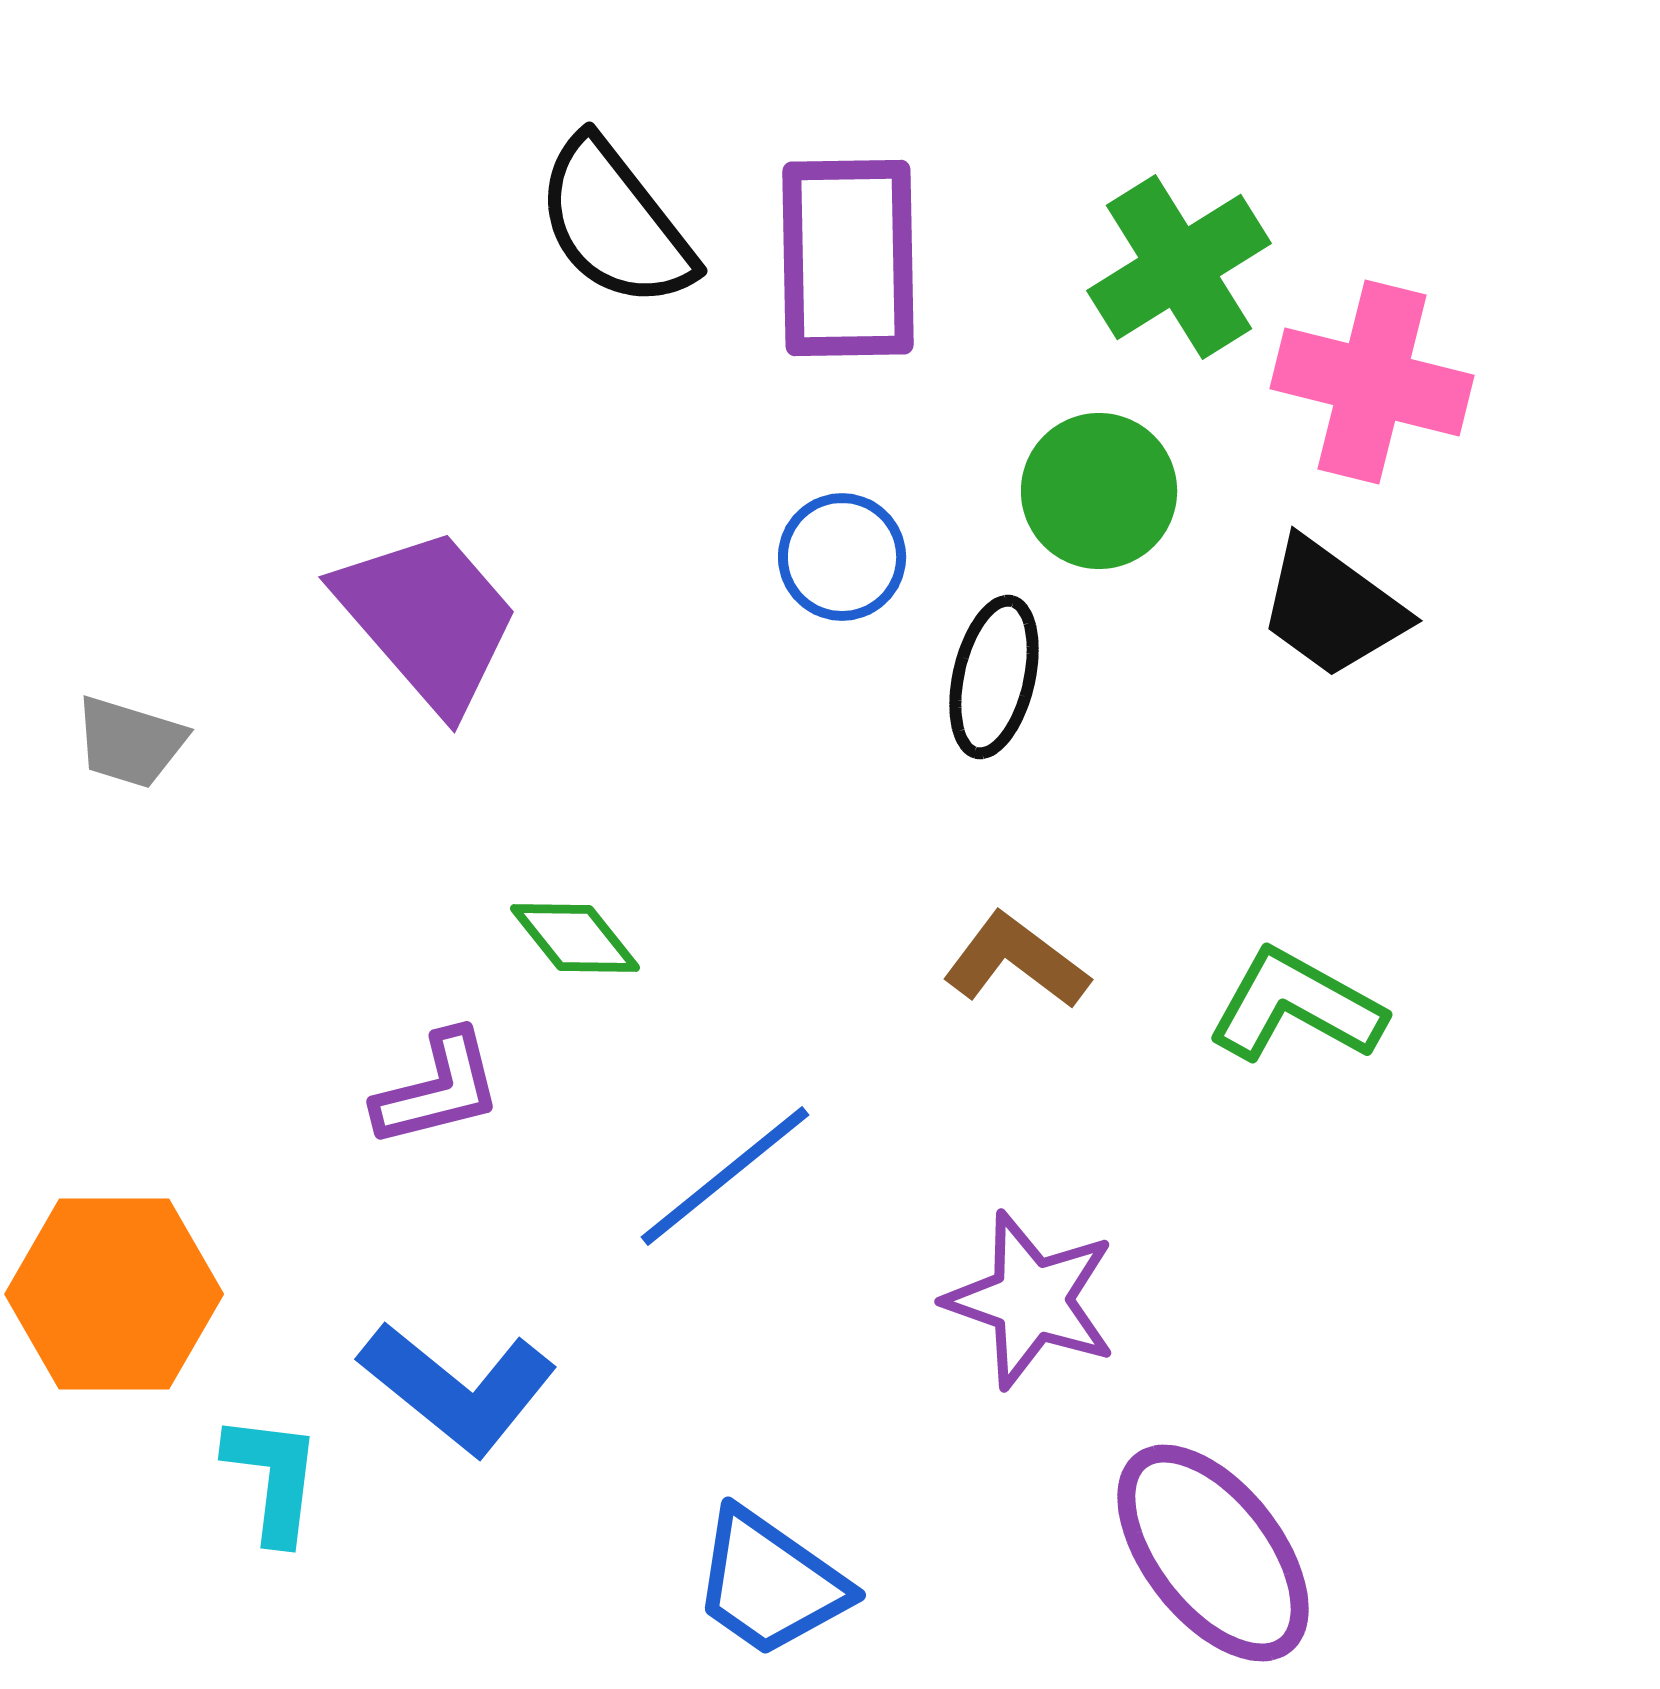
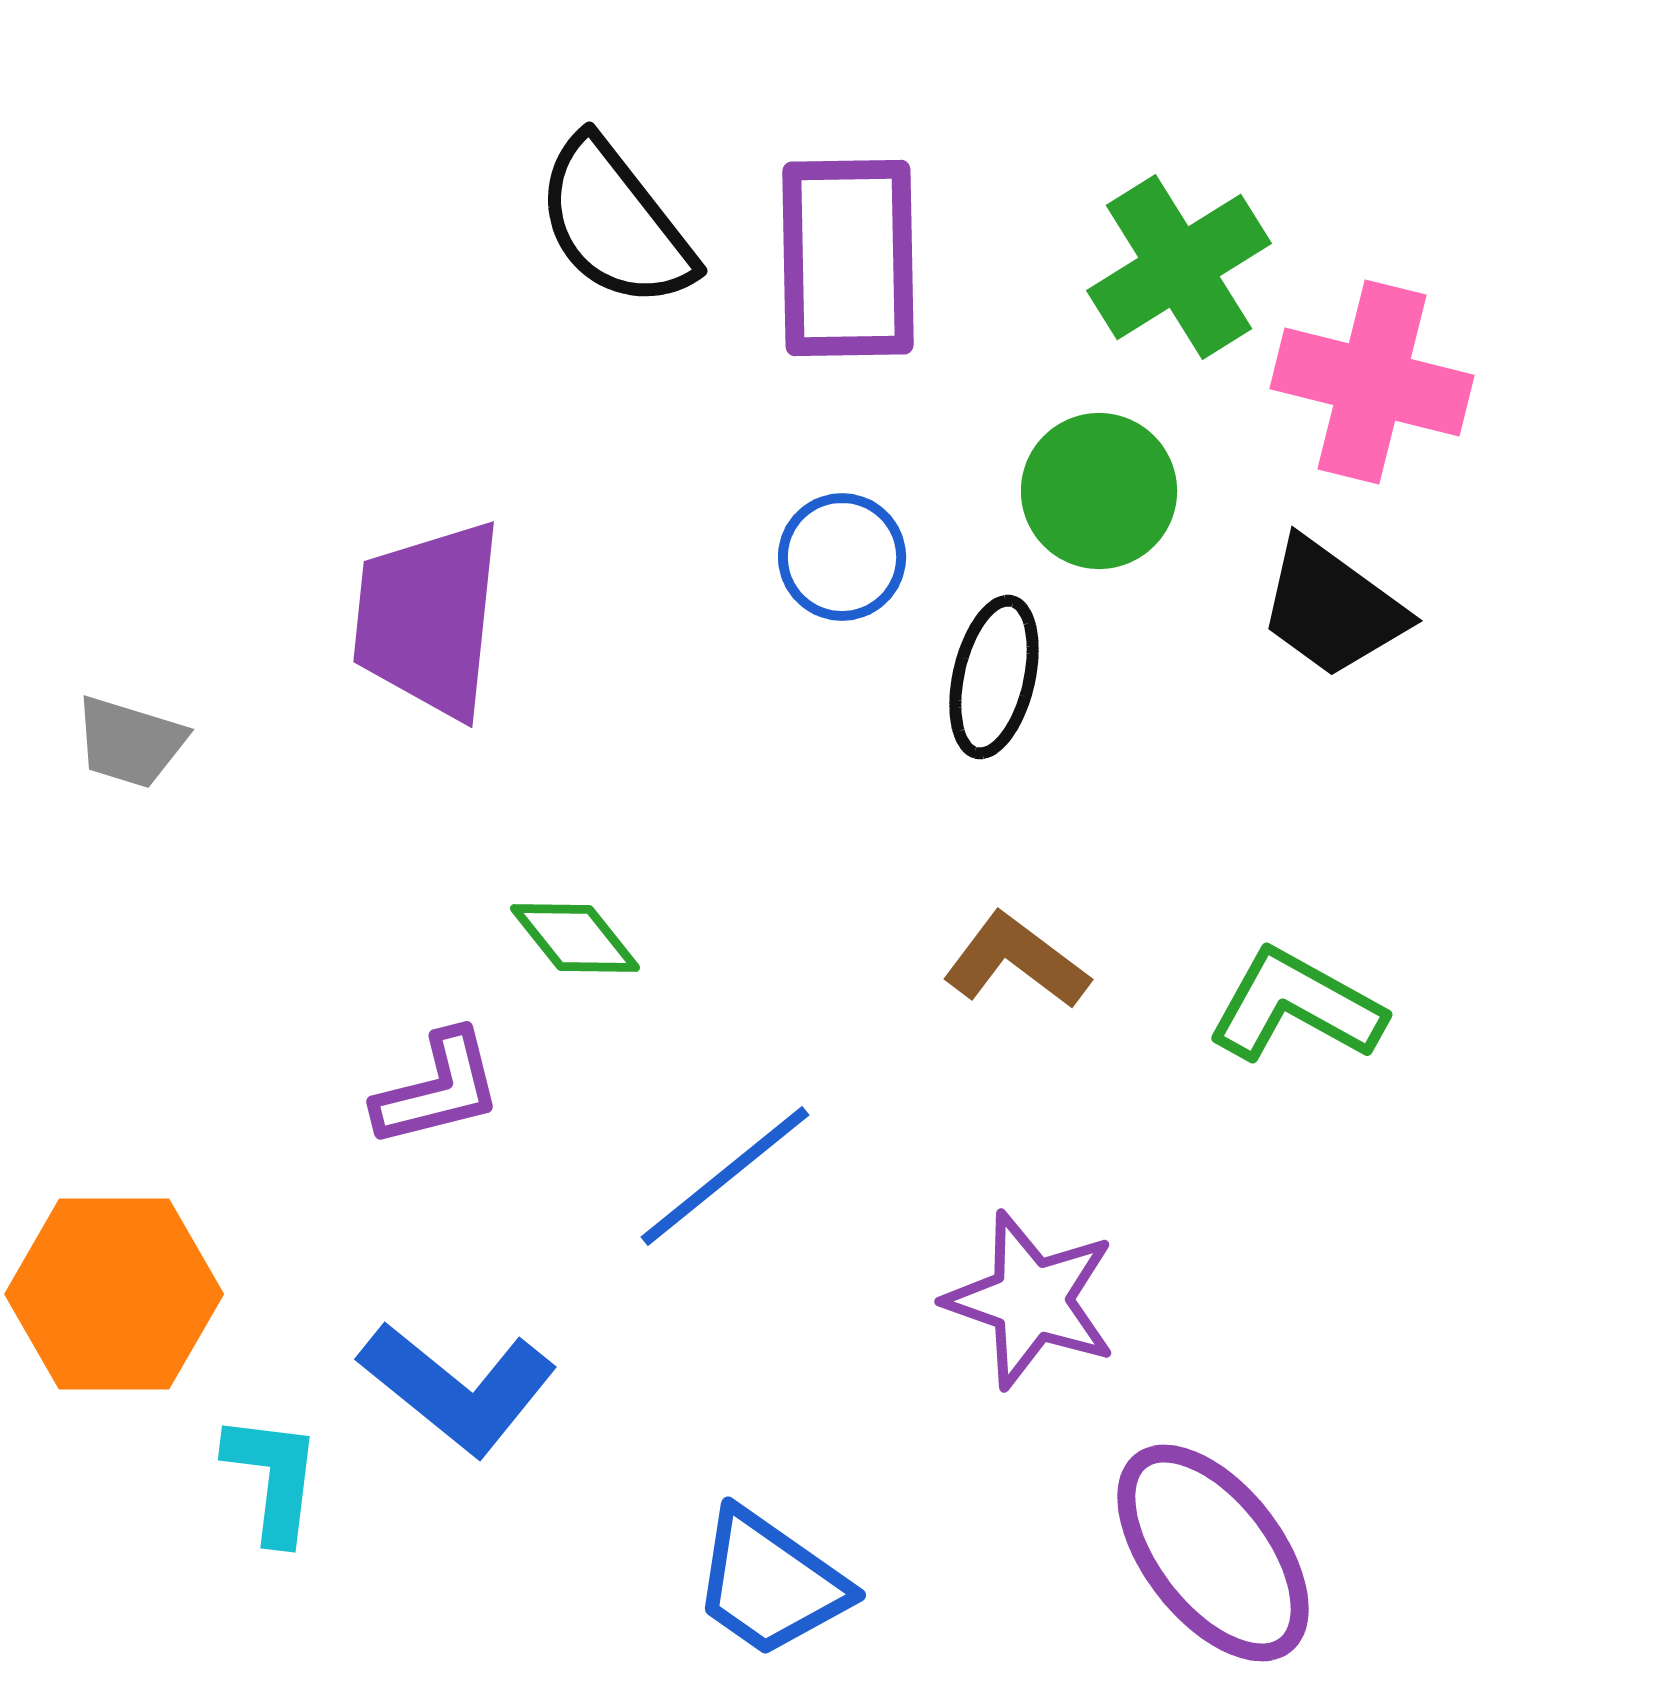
purple trapezoid: rotated 133 degrees counterclockwise
